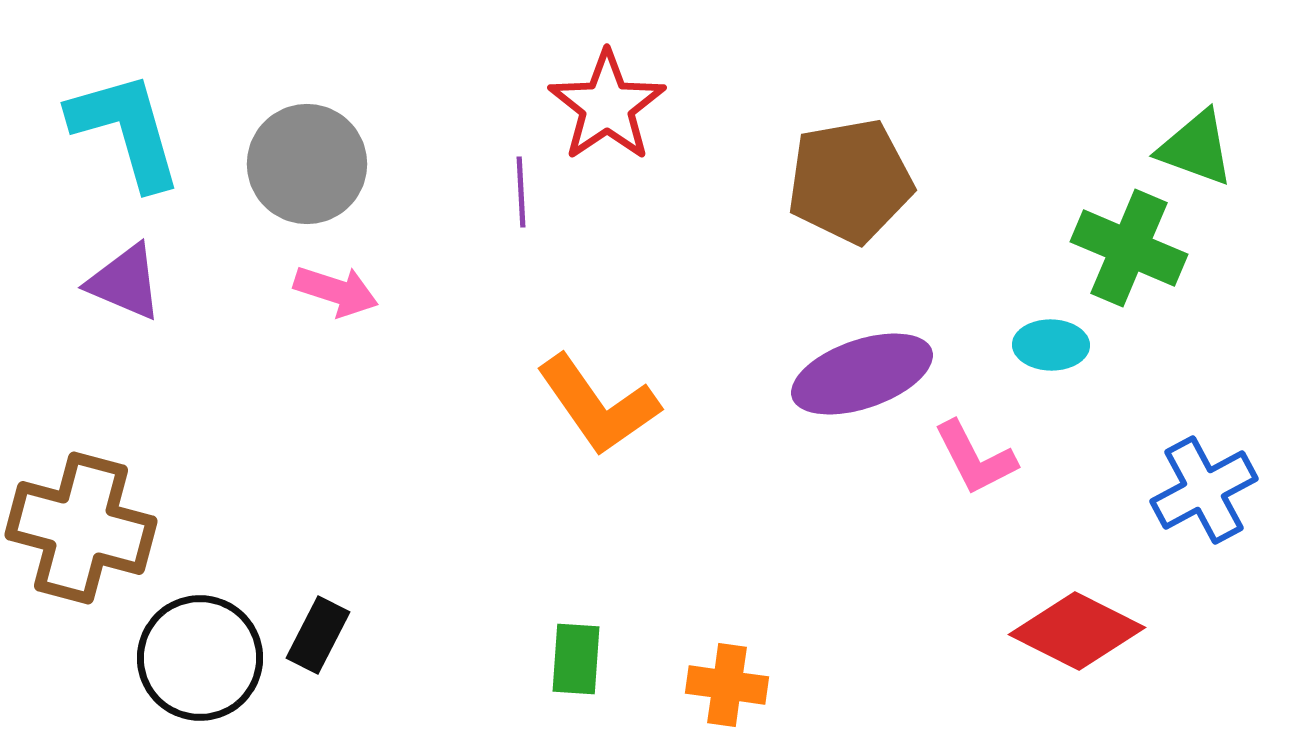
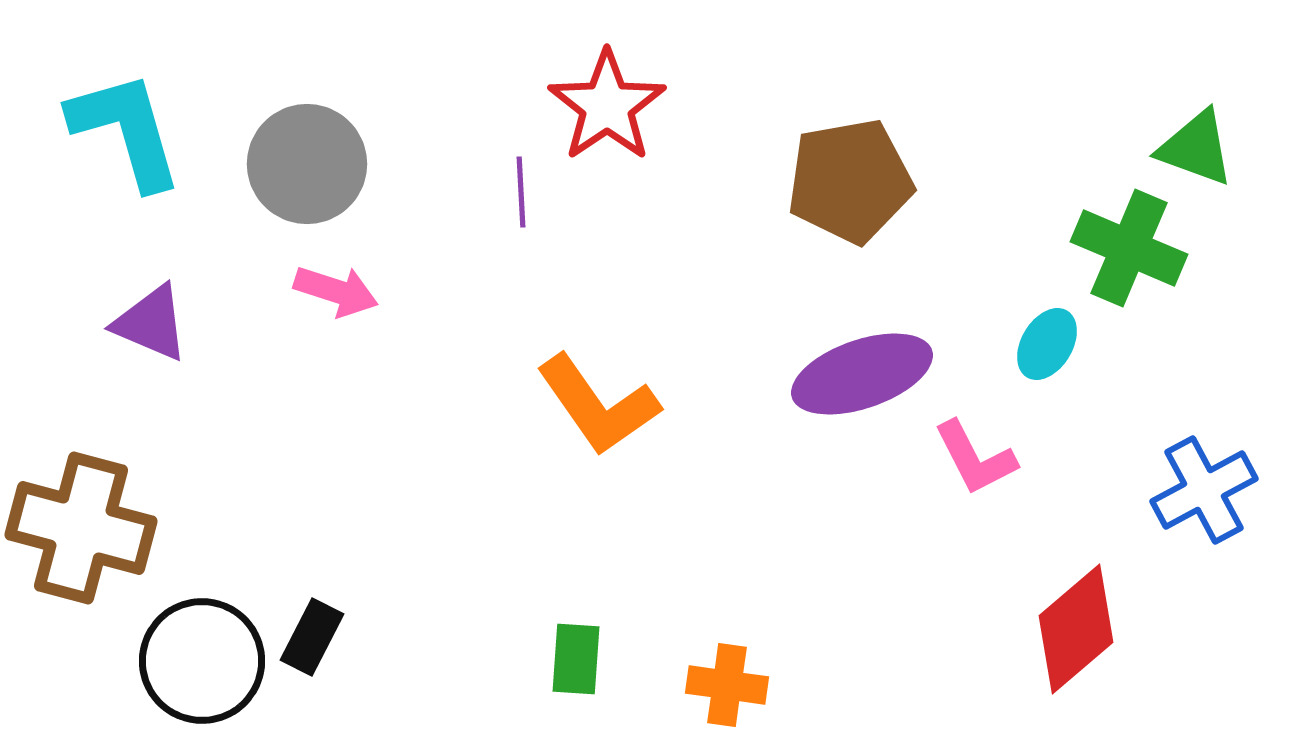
purple triangle: moved 26 px right, 41 px down
cyan ellipse: moved 4 px left, 1 px up; rotated 60 degrees counterclockwise
red diamond: moved 1 px left, 2 px up; rotated 67 degrees counterclockwise
black rectangle: moved 6 px left, 2 px down
black circle: moved 2 px right, 3 px down
